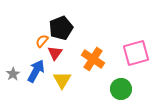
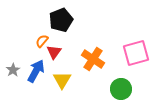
black pentagon: moved 8 px up
red triangle: moved 1 px left, 1 px up
gray star: moved 4 px up
